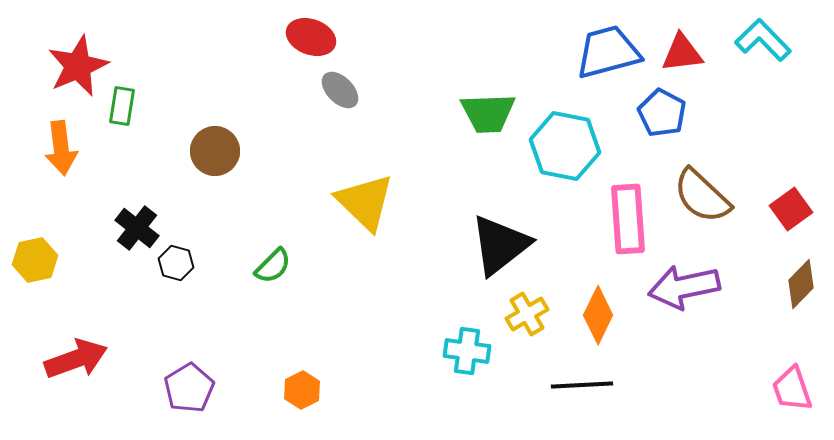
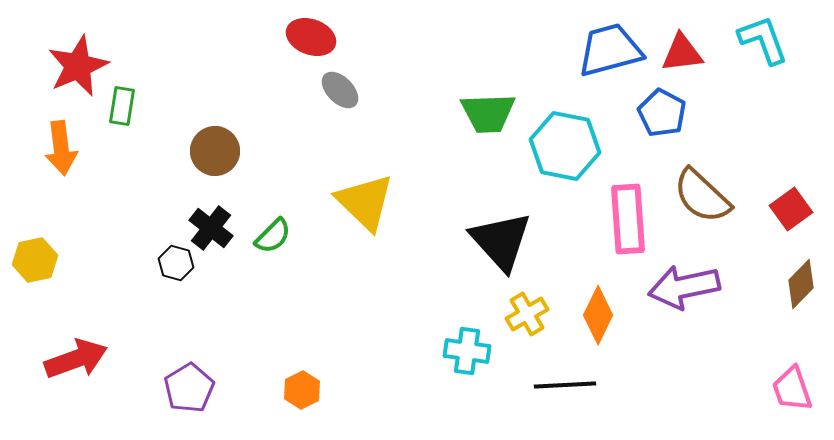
cyan L-shape: rotated 24 degrees clockwise
blue trapezoid: moved 2 px right, 2 px up
black cross: moved 74 px right
black triangle: moved 1 px right, 4 px up; rotated 34 degrees counterclockwise
green semicircle: moved 30 px up
black line: moved 17 px left
